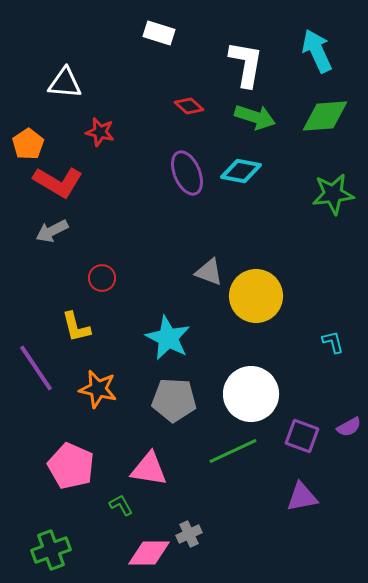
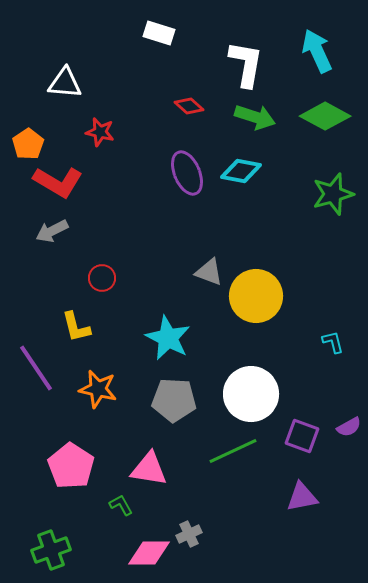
green diamond: rotated 33 degrees clockwise
green star: rotated 9 degrees counterclockwise
pink pentagon: rotated 9 degrees clockwise
